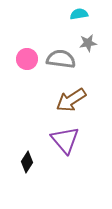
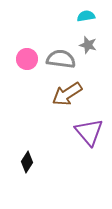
cyan semicircle: moved 7 px right, 2 px down
gray star: moved 2 px down; rotated 24 degrees clockwise
brown arrow: moved 4 px left, 6 px up
purple triangle: moved 24 px right, 8 px up
